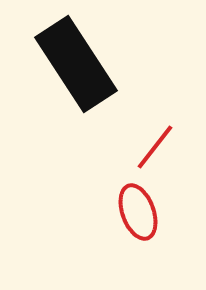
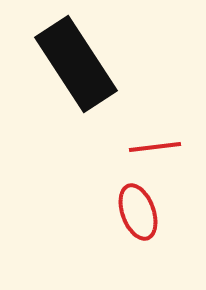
red line: rotated 45 degrees clockwise
